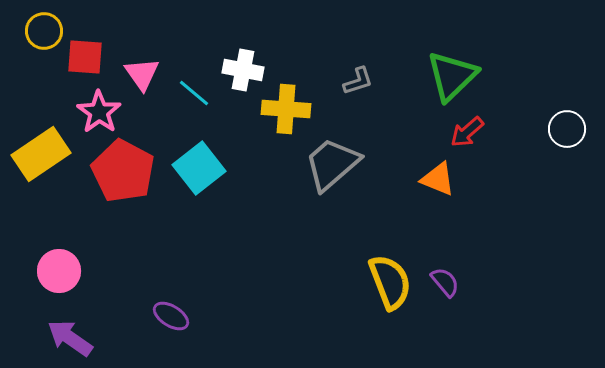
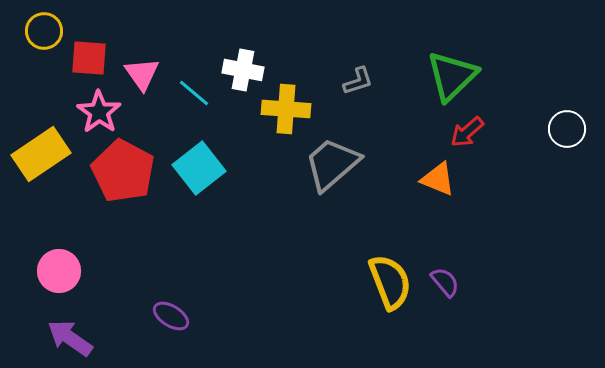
red square: moved 4 px right, 1 px down
